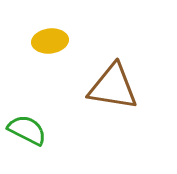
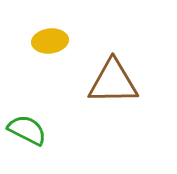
brown triangle: moved 5 px up; rotated 10 degrees counterclockwise
